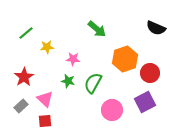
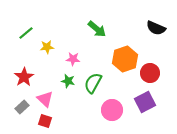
gray rectangle: moved 1 px right, 1 px down
red square: rotated 24 degrees clockwise
